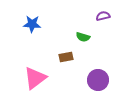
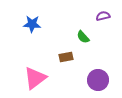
green semicircle: rotated 32 degrees clockwise
